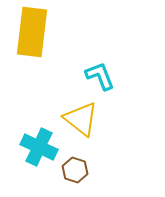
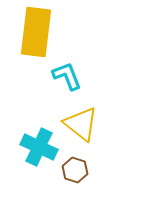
yellow rectangle: moved 4 px right
cyan L-shape: moved 33 px left
yellow triangle: moved 5 px down
